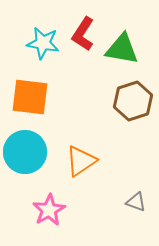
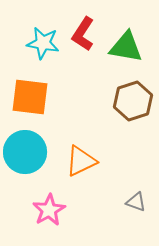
green triangle: moved 4 px right, 2 px up
orange triangle: rotated 8 degrees clockwise
